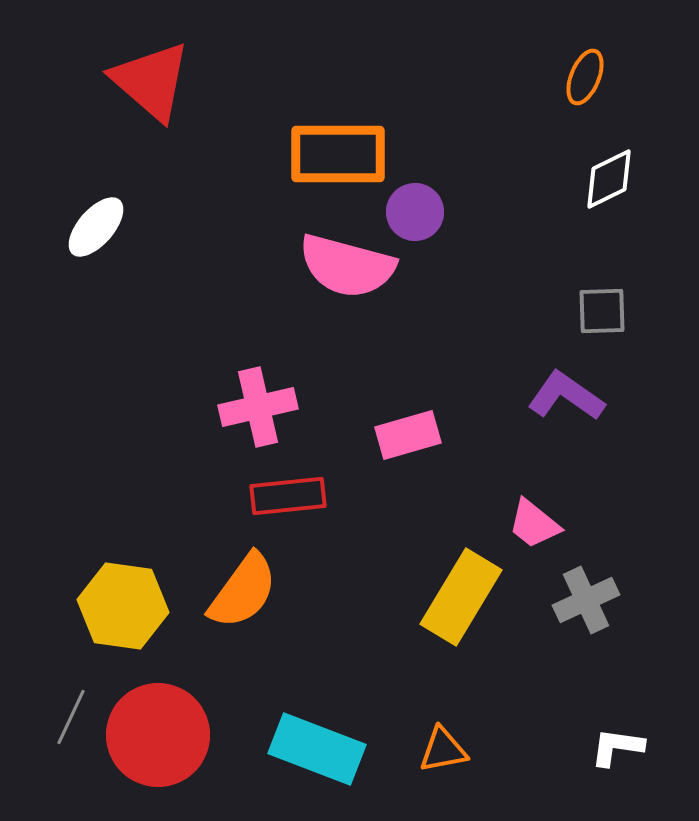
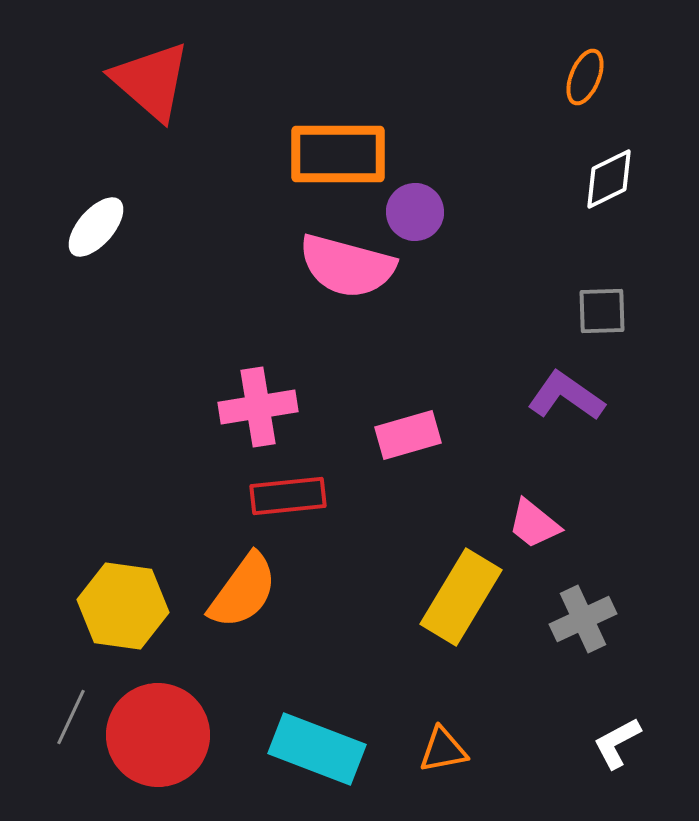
pink cross: rotated 4 degrees clockwise
gray cross: moved 3 px left, 19 px down
white L-shape: moved 4 px up; rotated 36 degrees counterclockwise
